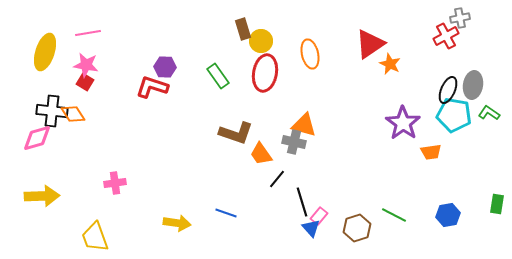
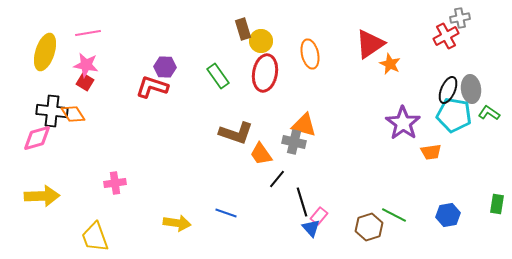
gray ellipse at (473, 85): moved 2 px left, 4 px down; rotated 16 degrees counterclockwise
brown hexagon at (357, 228): moved 12 px right, 1 px up
